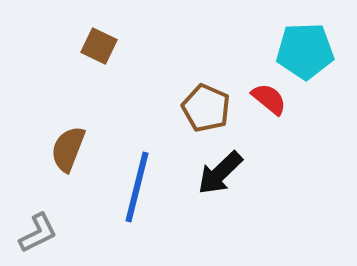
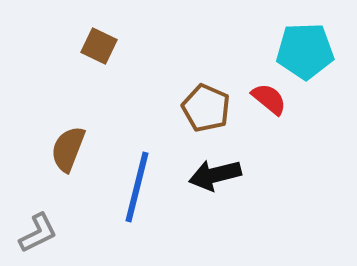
black arrow: moved 5 px left, 2 px down; rotated 30 degrees clockwise
